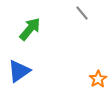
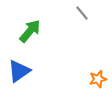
green arrow: moved 2 px down
orange star: rotated 18 degrees clockwise
